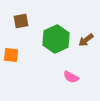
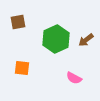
brown square: moved 3 px left, 1 px down
orange square: moved 11 px right, 13 px down
pink semicircle: moved 3 px right, 1 px down
